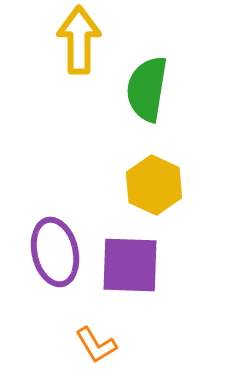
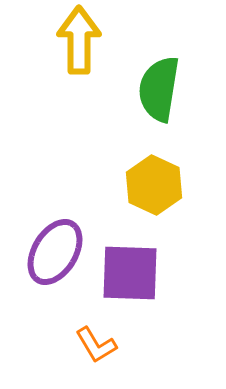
green semicircle: moved 12 px right
purple ellipse: rotated 44 degrees clockwise
purple square: moved 8 px down
